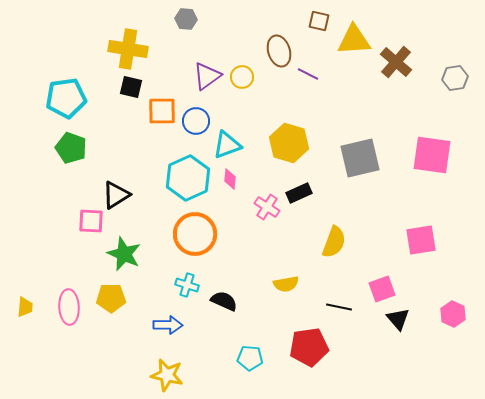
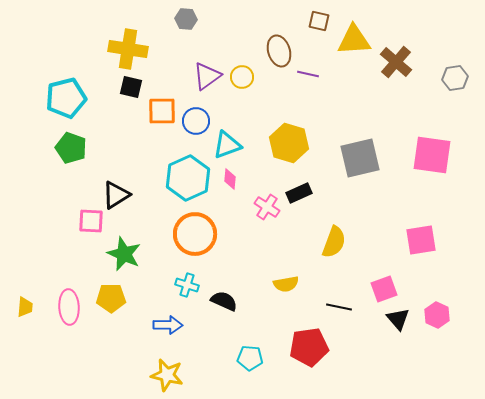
purple line at (308, 74): rotated 15 degrees counterclockwise
cyan pentagon at (66, 98): rotated 6 degrees counterclockwise
pink square at (382, 289): moved 2 px right
pink hexagon at (453, 314): moved 16 px left, 1 px down
